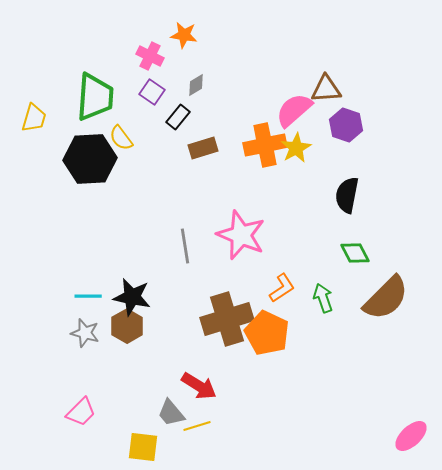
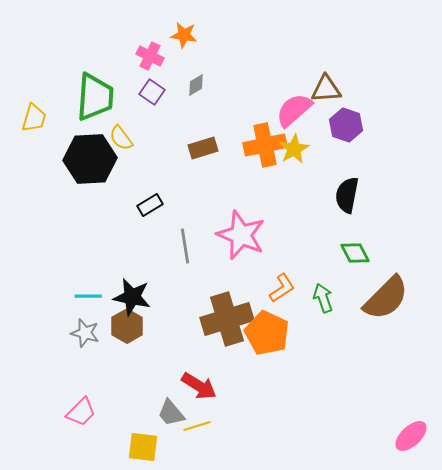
black rectangle: moved 28 px left, 88 px down; rotated 20 degrees clockwise
yellow star: moved 2 px left, 1 px down
